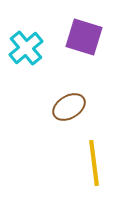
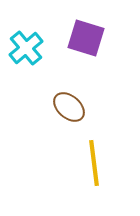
purple square: moved 2 px right, 1 px down
brown ellipse: rotated 72 degrees clockwise
